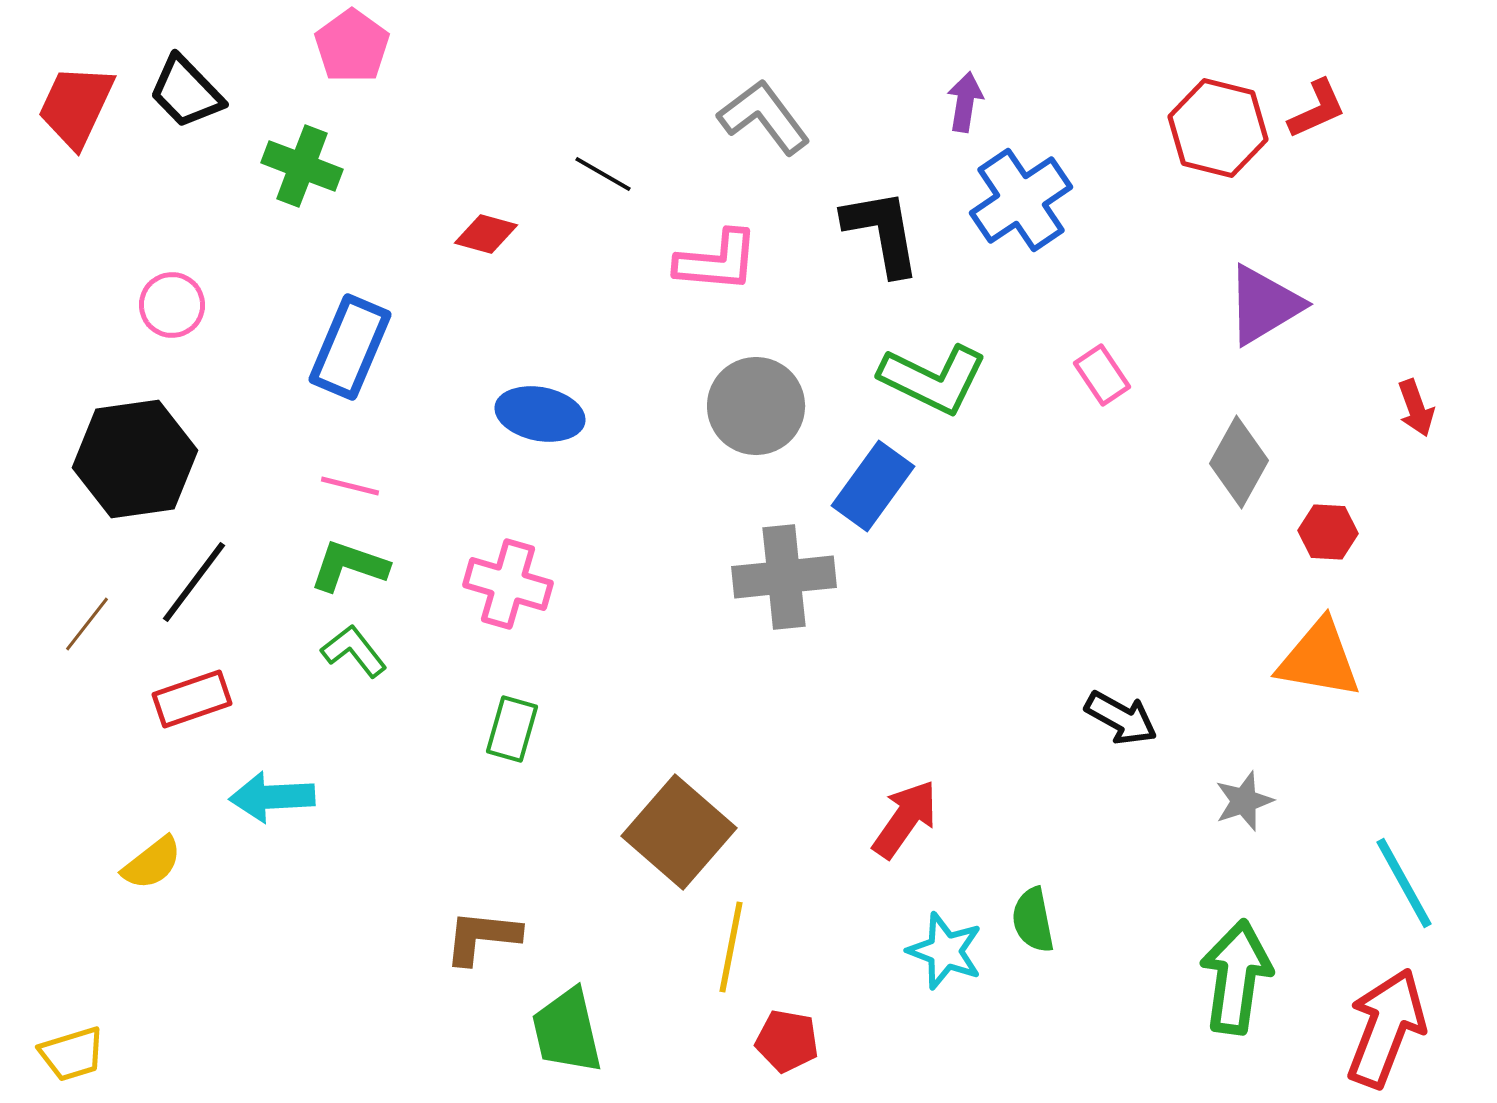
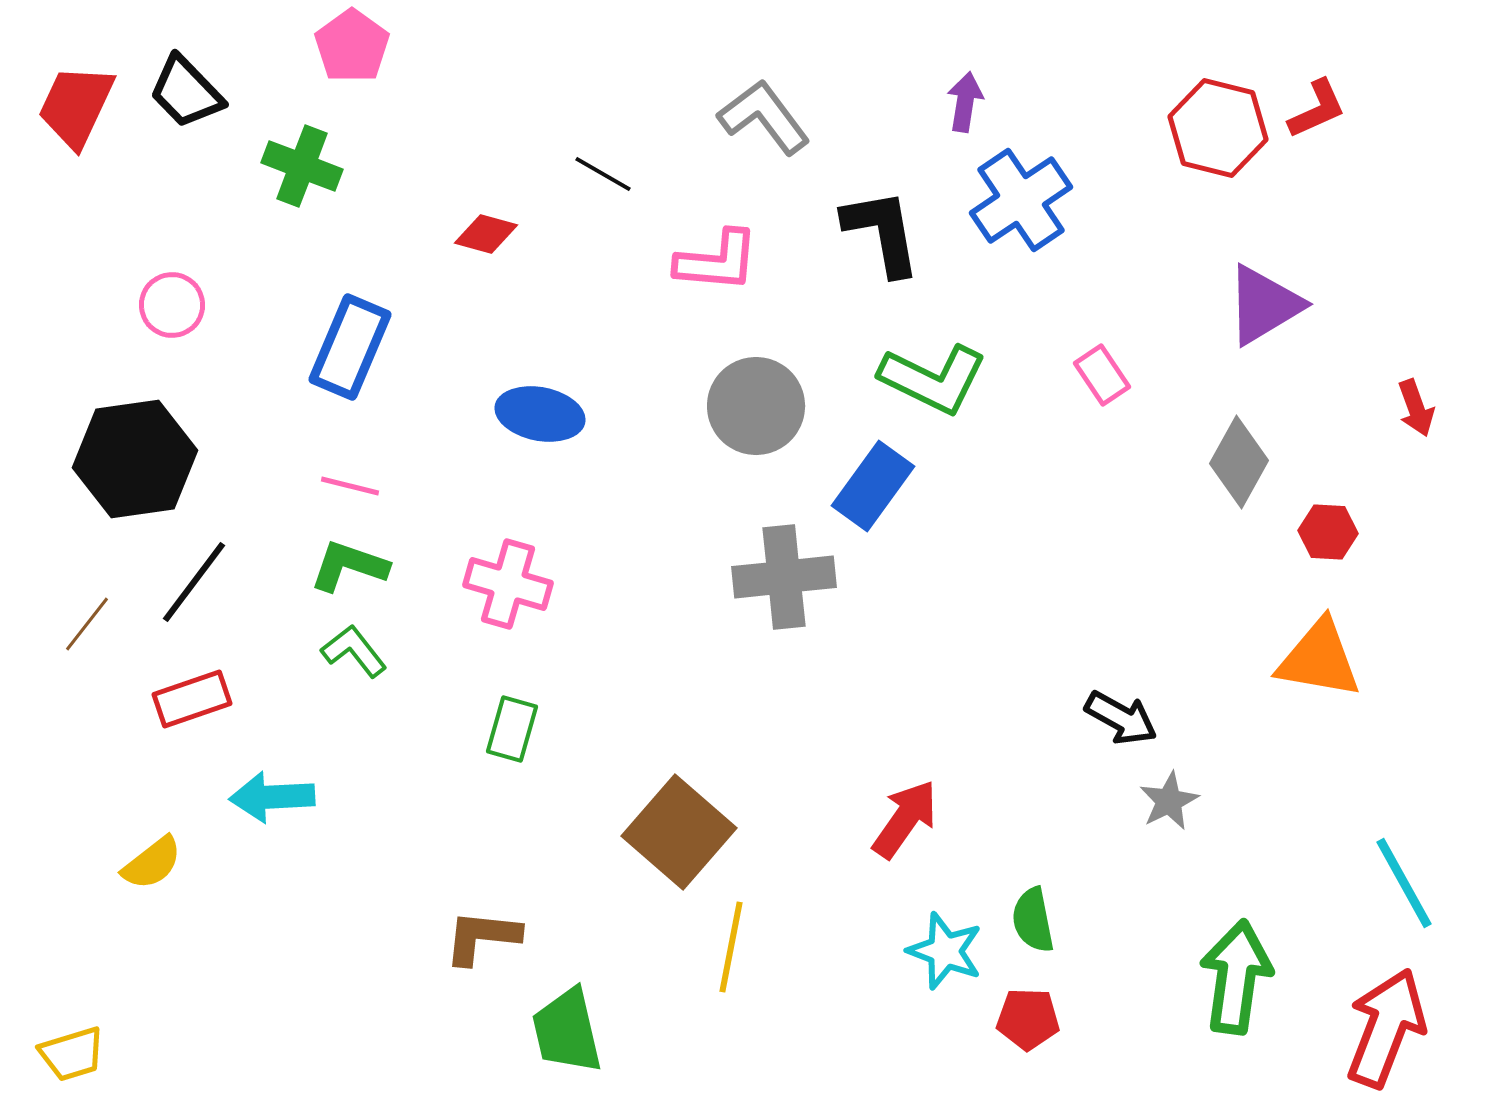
gray star at (1244, 801): moved 75 px left; rotated 8 degrees counterclockwise
red pentagon at (787, 1041): moved 241 px right, 22 px up; rotated 8 degrees counterclockwise
